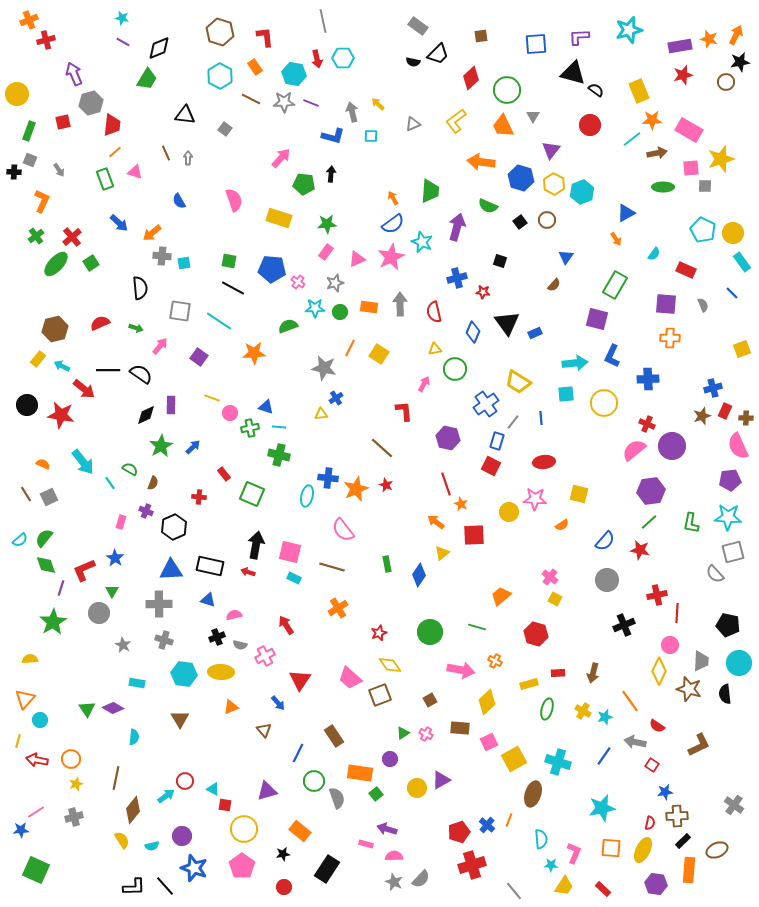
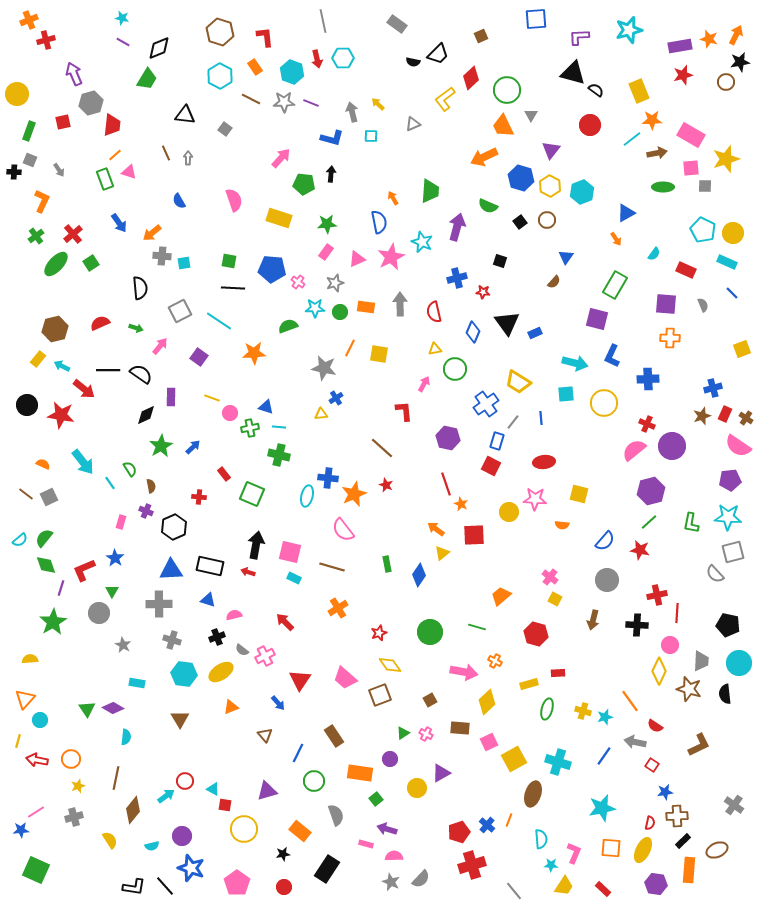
gray rectangle at (418, 26): moved 21 px left, 2 px up
brown square at (481, 36): rotated 16 degrees counterclockwise
blue square at (536, 44): moved 25 px up
cyan hexagon at (294, 74): moved 2 px left, 2 px up; rotated 10 degrees clockwise
gray triangle at (533, 116): moved 2 px left, 1 px up
yellow L-shape at (456, 121): moved 11 px left, 22 px up
pink rectangle at (689, 130): moved 2 px right, 5 px down
blue L-shape at (333, 136): moved 1 px left, 2 px down
orange line at (115, 152): moved 3 px down
yellow star at (721, 159): moved 5 px right
orange arrow at (481, 162): moved 3 px right, 5 px up; rotated 32 degrees counterclockwise
pink triangle at (135, 172): moved 6 px left
yellow hexagon at (554, 184): moved 4 px left, 2 px down
blue arrow at (119, 223): rotated 12 degrees clockwise
blue semicircle at (393, 224): moved 14 px left, 2 px up; rotated 65 degrees counterclockwise
red cross at (72, 237): moved 1 px right, 3 px up
cyan rectangle at (742, 262): moved 15 px left; rotated 30 degrees counterclockwise
brown semicircle at (554, 285): moved 3 px up
black line at (233, 288): rotated 25 degrees counterclockwise
orange rectangle at (369, 307): moved 3 px left
gray square at (180, 311): rotated 35 degrees counterclockwise
yellow square at (379, 354): rotated 24 degrees counterclockwise
cyan arrow at (575, 363): rotated 20 degrees clockwise
purple rectangle at (171, 405): moved 8 px up
red rectangle at (725, 411): moved 3 px down
brown cross at (746, 418): rotated 32 degrees clockwise
pink semicircle at (738, 446): rotated 32 degrees counterclockwise
green semicircle at (130, 469): rotated 28 degrees clockwise
brown semicircle at (153, 483): moved 2 px left, 3 px down; rotated 32 degrees counterclockwise
orange star at (356, 489): moved 2 px left, 5 px down
purple hexagon at (651, 491): rotated 8 degrees counterclockwise
brown line at (26, 494): rotated 21 degrees counterclockwise
orange arrow at (436, 522): moved 7 px down
orange semicircle at (562, 525): rotated 40 degrees clockwise
red arrow at (286, 625): moved 1 px left, 3 px up; rotated 12 degrees counterclockwise
black cross at (624, 625): moved 13 px right; rotated 25 degrees clockwise
gray cross at (164, 640): moved 8 px right
gray semicircle at (240, 645): moved 2 px right, 5 px down; rotated 24 degrees clockwise
pink arrow at (461, 670): moved 3 px right, 2 px down
yellow ellipse at (221, 672): rotated 35 degrees counterclockwise
brown arrow at (593, 673): moved 53 px up
pink trapezoid at (350, 678): moved 5 px left
yellow cross at (583, 711): rotated 14 degrees counterclockwise
red semicircle at (657, 726): moved 2 px left
brown triangle at (264, 730): moved 1 px right, 5 px down
cyan semicircle at (134, 737): moved 8 px left
purple triangle at (441, 780): moved 7 px up
yellow star at (76, 784): moved 2 px right, 2 px down
green square at (376, 794): moved 5 px down
gray semicircle at (337, 798): moved 1 px left, 17 px down
yellow semicircle at (122, 840): moved 12 px left
pink pentagon at (242, 866): moved 5 px left, 17 px down
blue star at (194, 868): moved 3 px left
gray star at (394, 882): moved 3 px left
black L-shape at (134, 887): rotated 10 degrees clockwise
